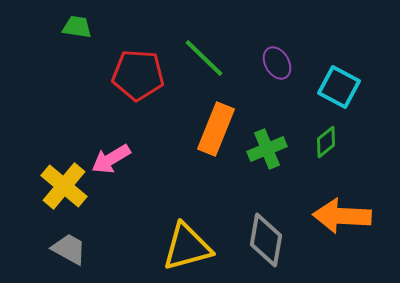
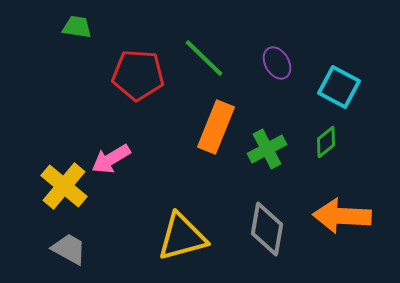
orange rectangle: moved 2 px up
green cross: rotated 6 degrees counterclockwise
gray diamond: moved 1 px right, 11 px up
yellow triangle: moved 5 px left, 10 px up
